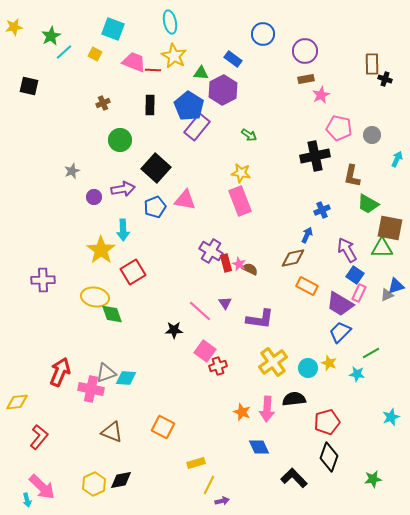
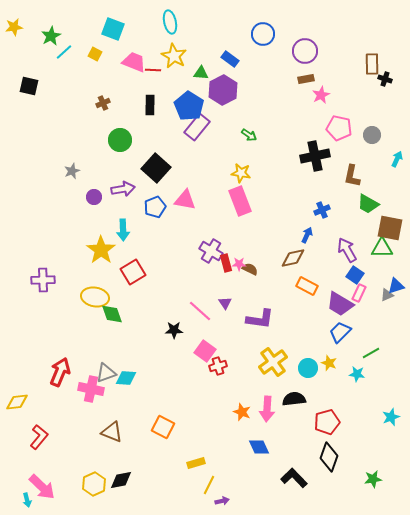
blue rectangle at (233, 59): moved 3 px left
pink star at (239, 264): rotated 24 degrees counterclockwise
